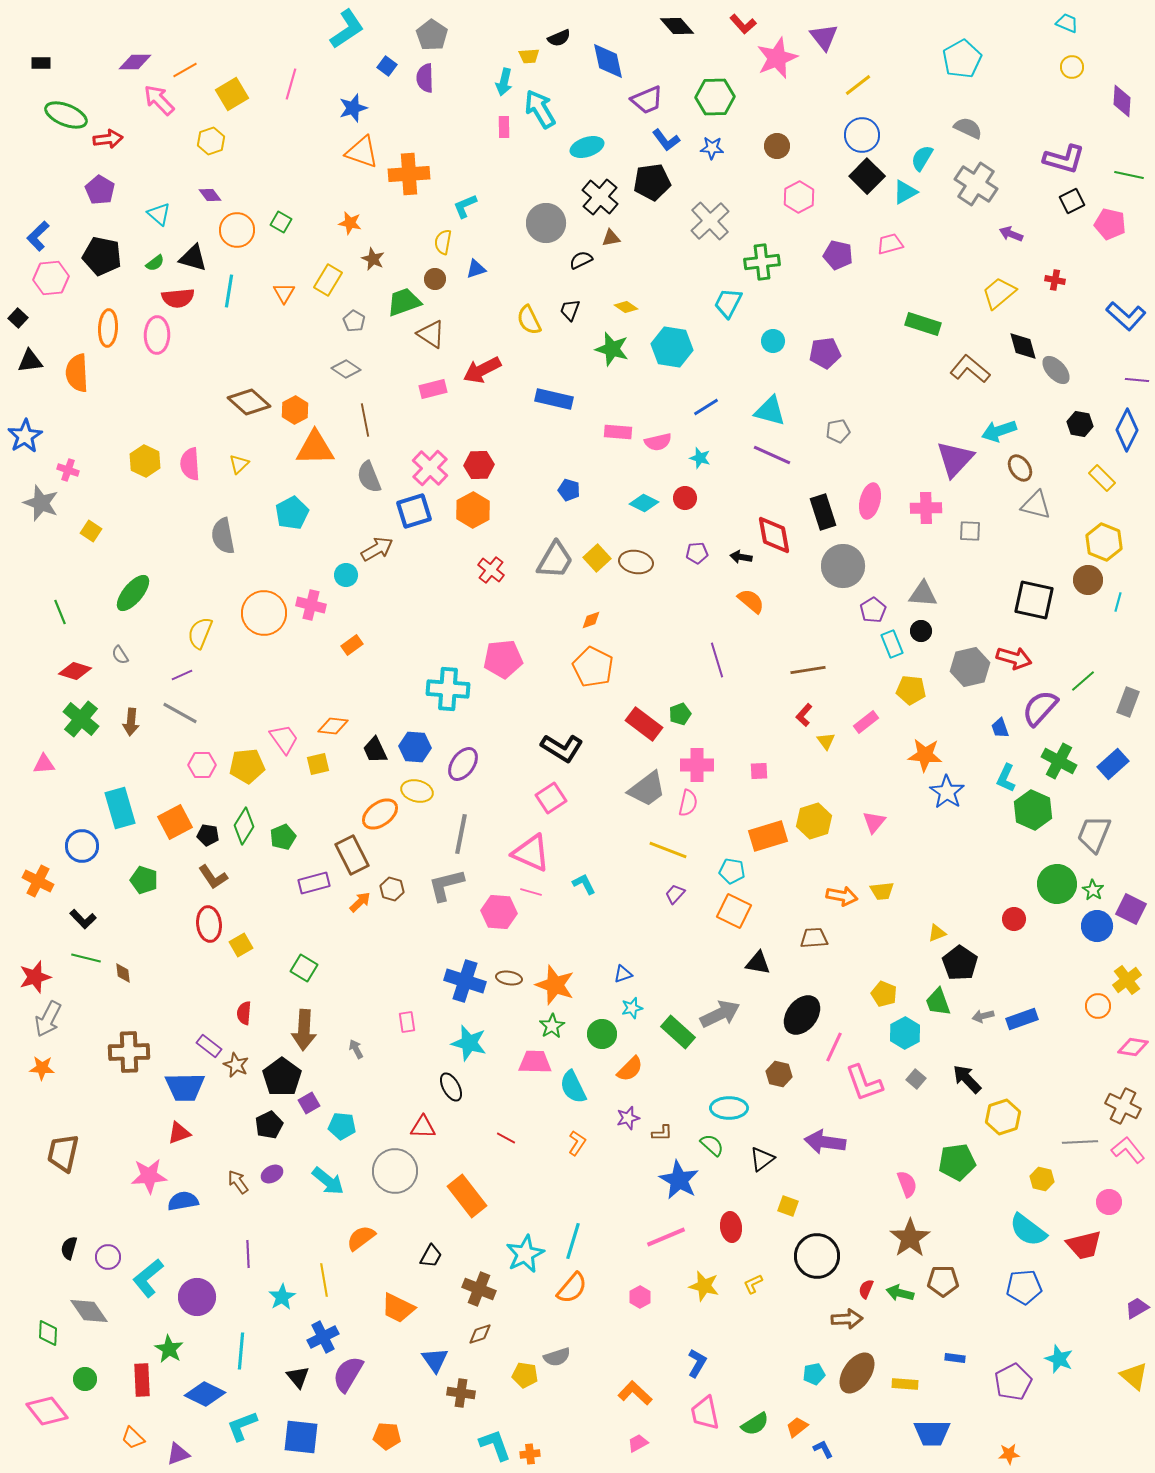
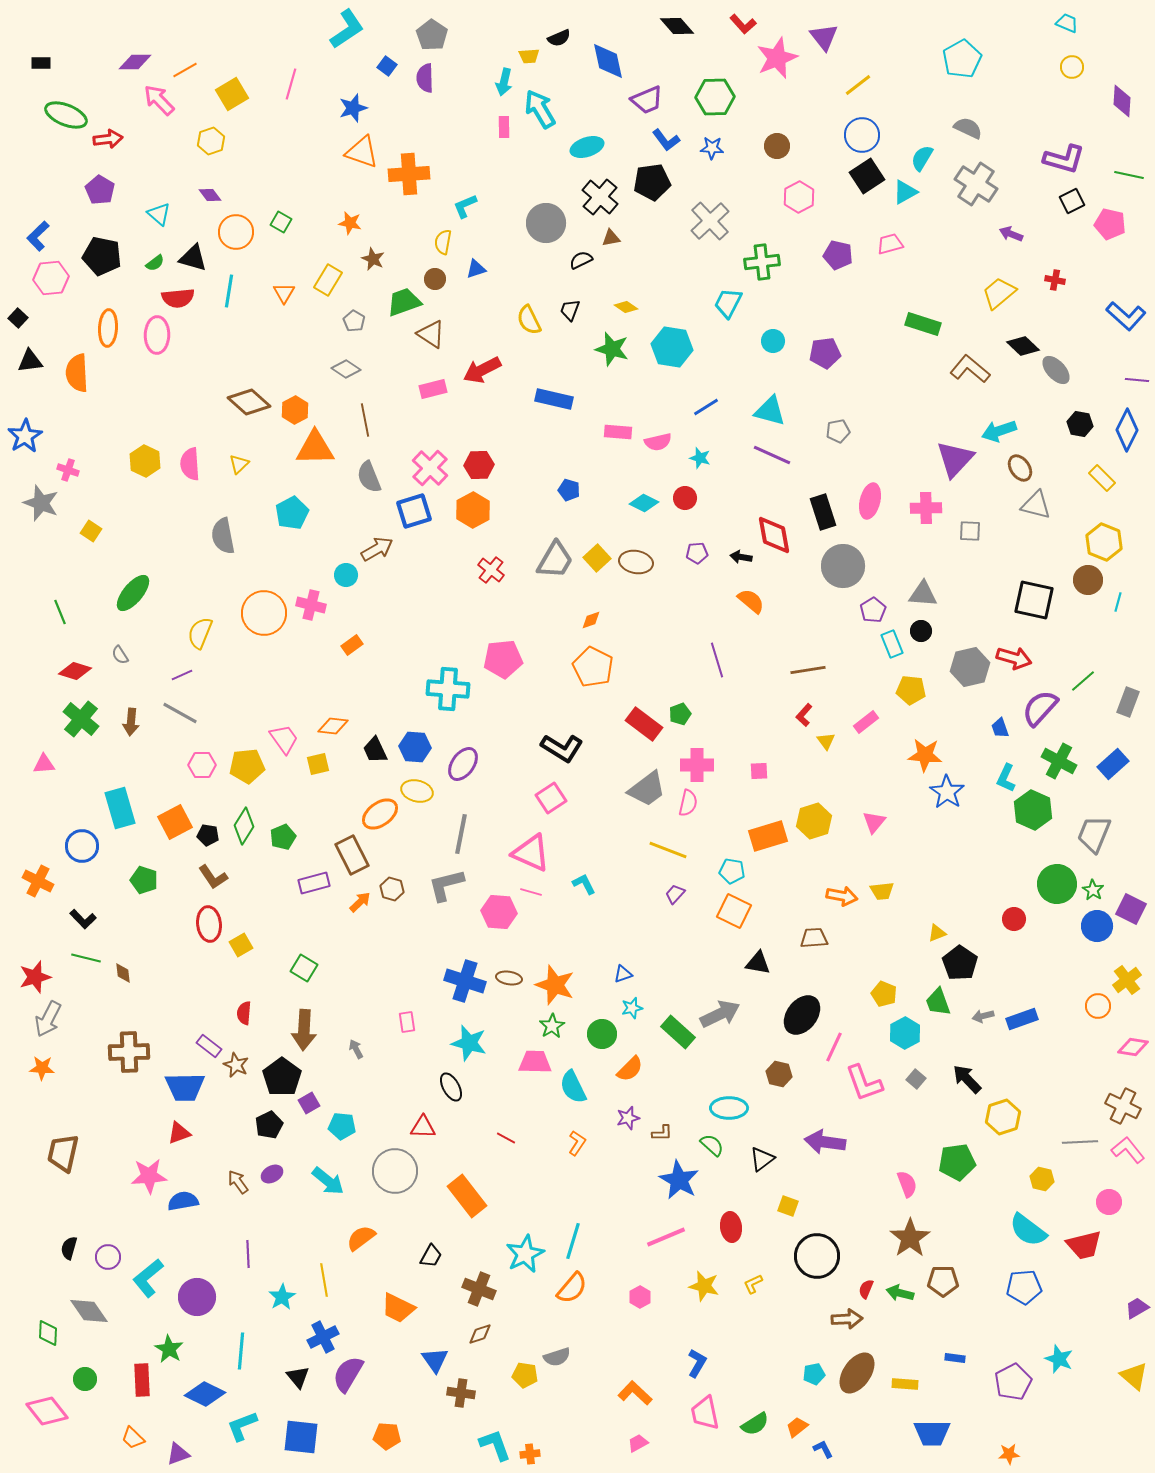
black square at (867, 176): rotated 12 degrees clockwise
orange circle at (237, 230): moved 1 px left, 2 px down
black diamond at (1023, 346): rotated 32 degrees counterclockwise
